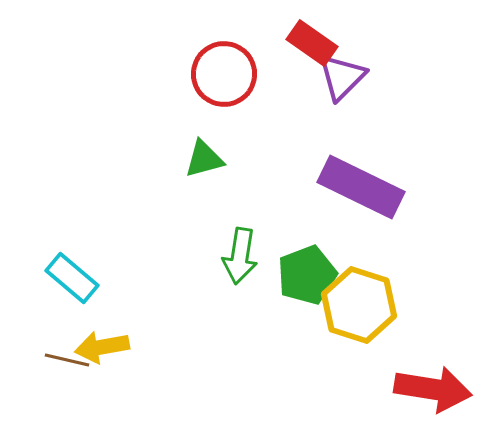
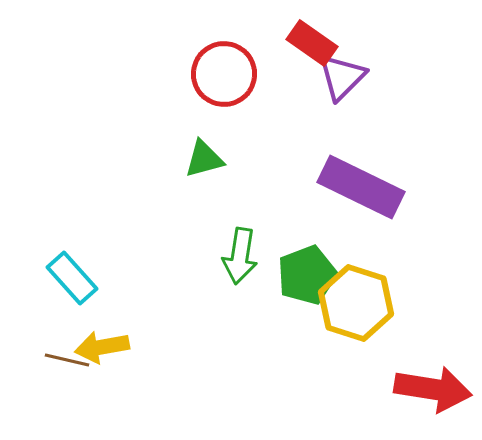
cyan rectangle: rotated 8 degrees clockwise
yellow hexagon: moved 3 px left, 2 px up
